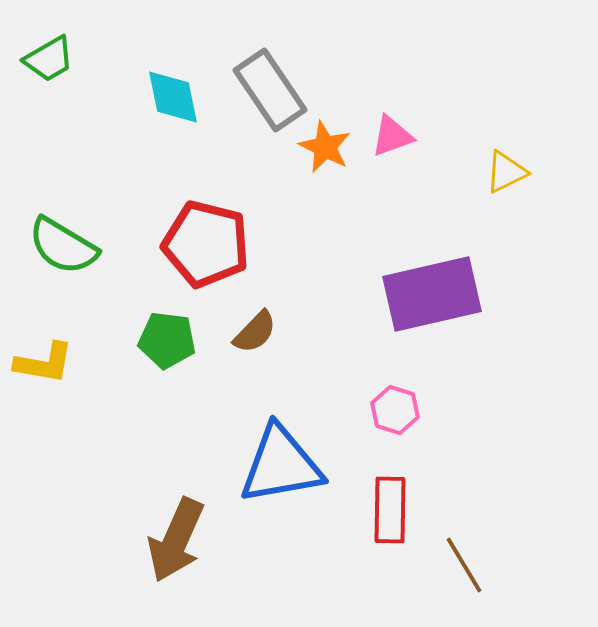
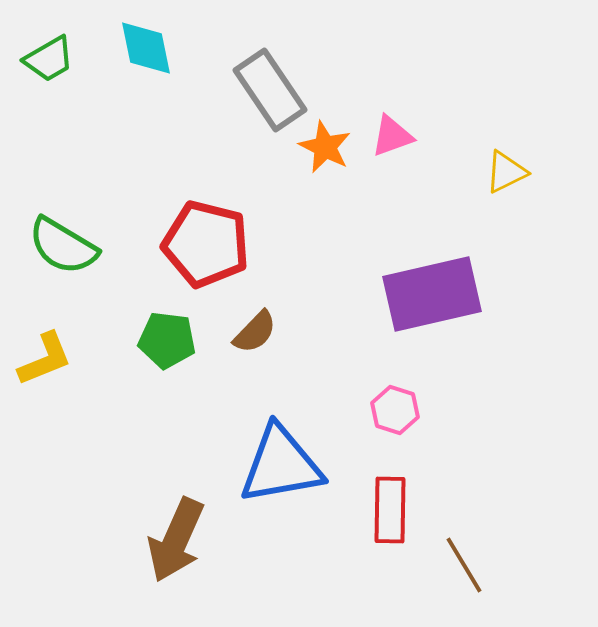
cyan diamond: moved 27 px left, 49 px up
yellow L-shape: moved 1 px right, 4 px up; rotated 32 degrees counterclockwise
